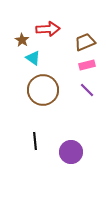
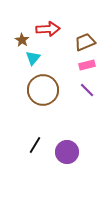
cyan triangle: rotated 35 degrees clockwise
black line: moved 4 px down; rotated 36 degrees clockwise
purple circle: moved 4 px left
